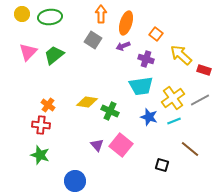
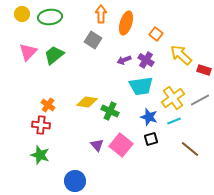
purple arrow: moved 1 px right, 14 px down
purple cross: moved 1 px down; rotated 14 degrees clockwise
black square: moved 11 px left, 26 px up; rotated 32 degrees counterclockwise
